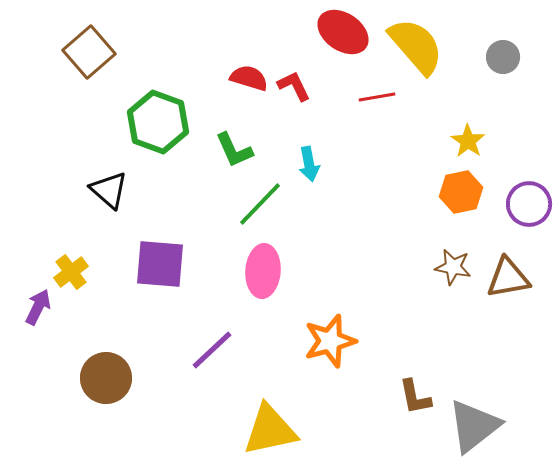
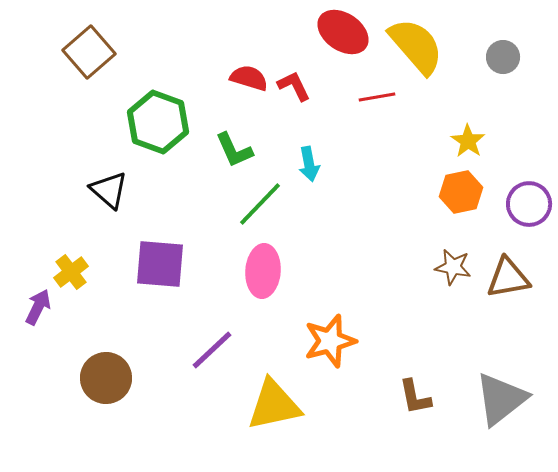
gray triangle: moved 27 px right, 27 px up
yellow triangle: moved 4 px right, 25 px up
